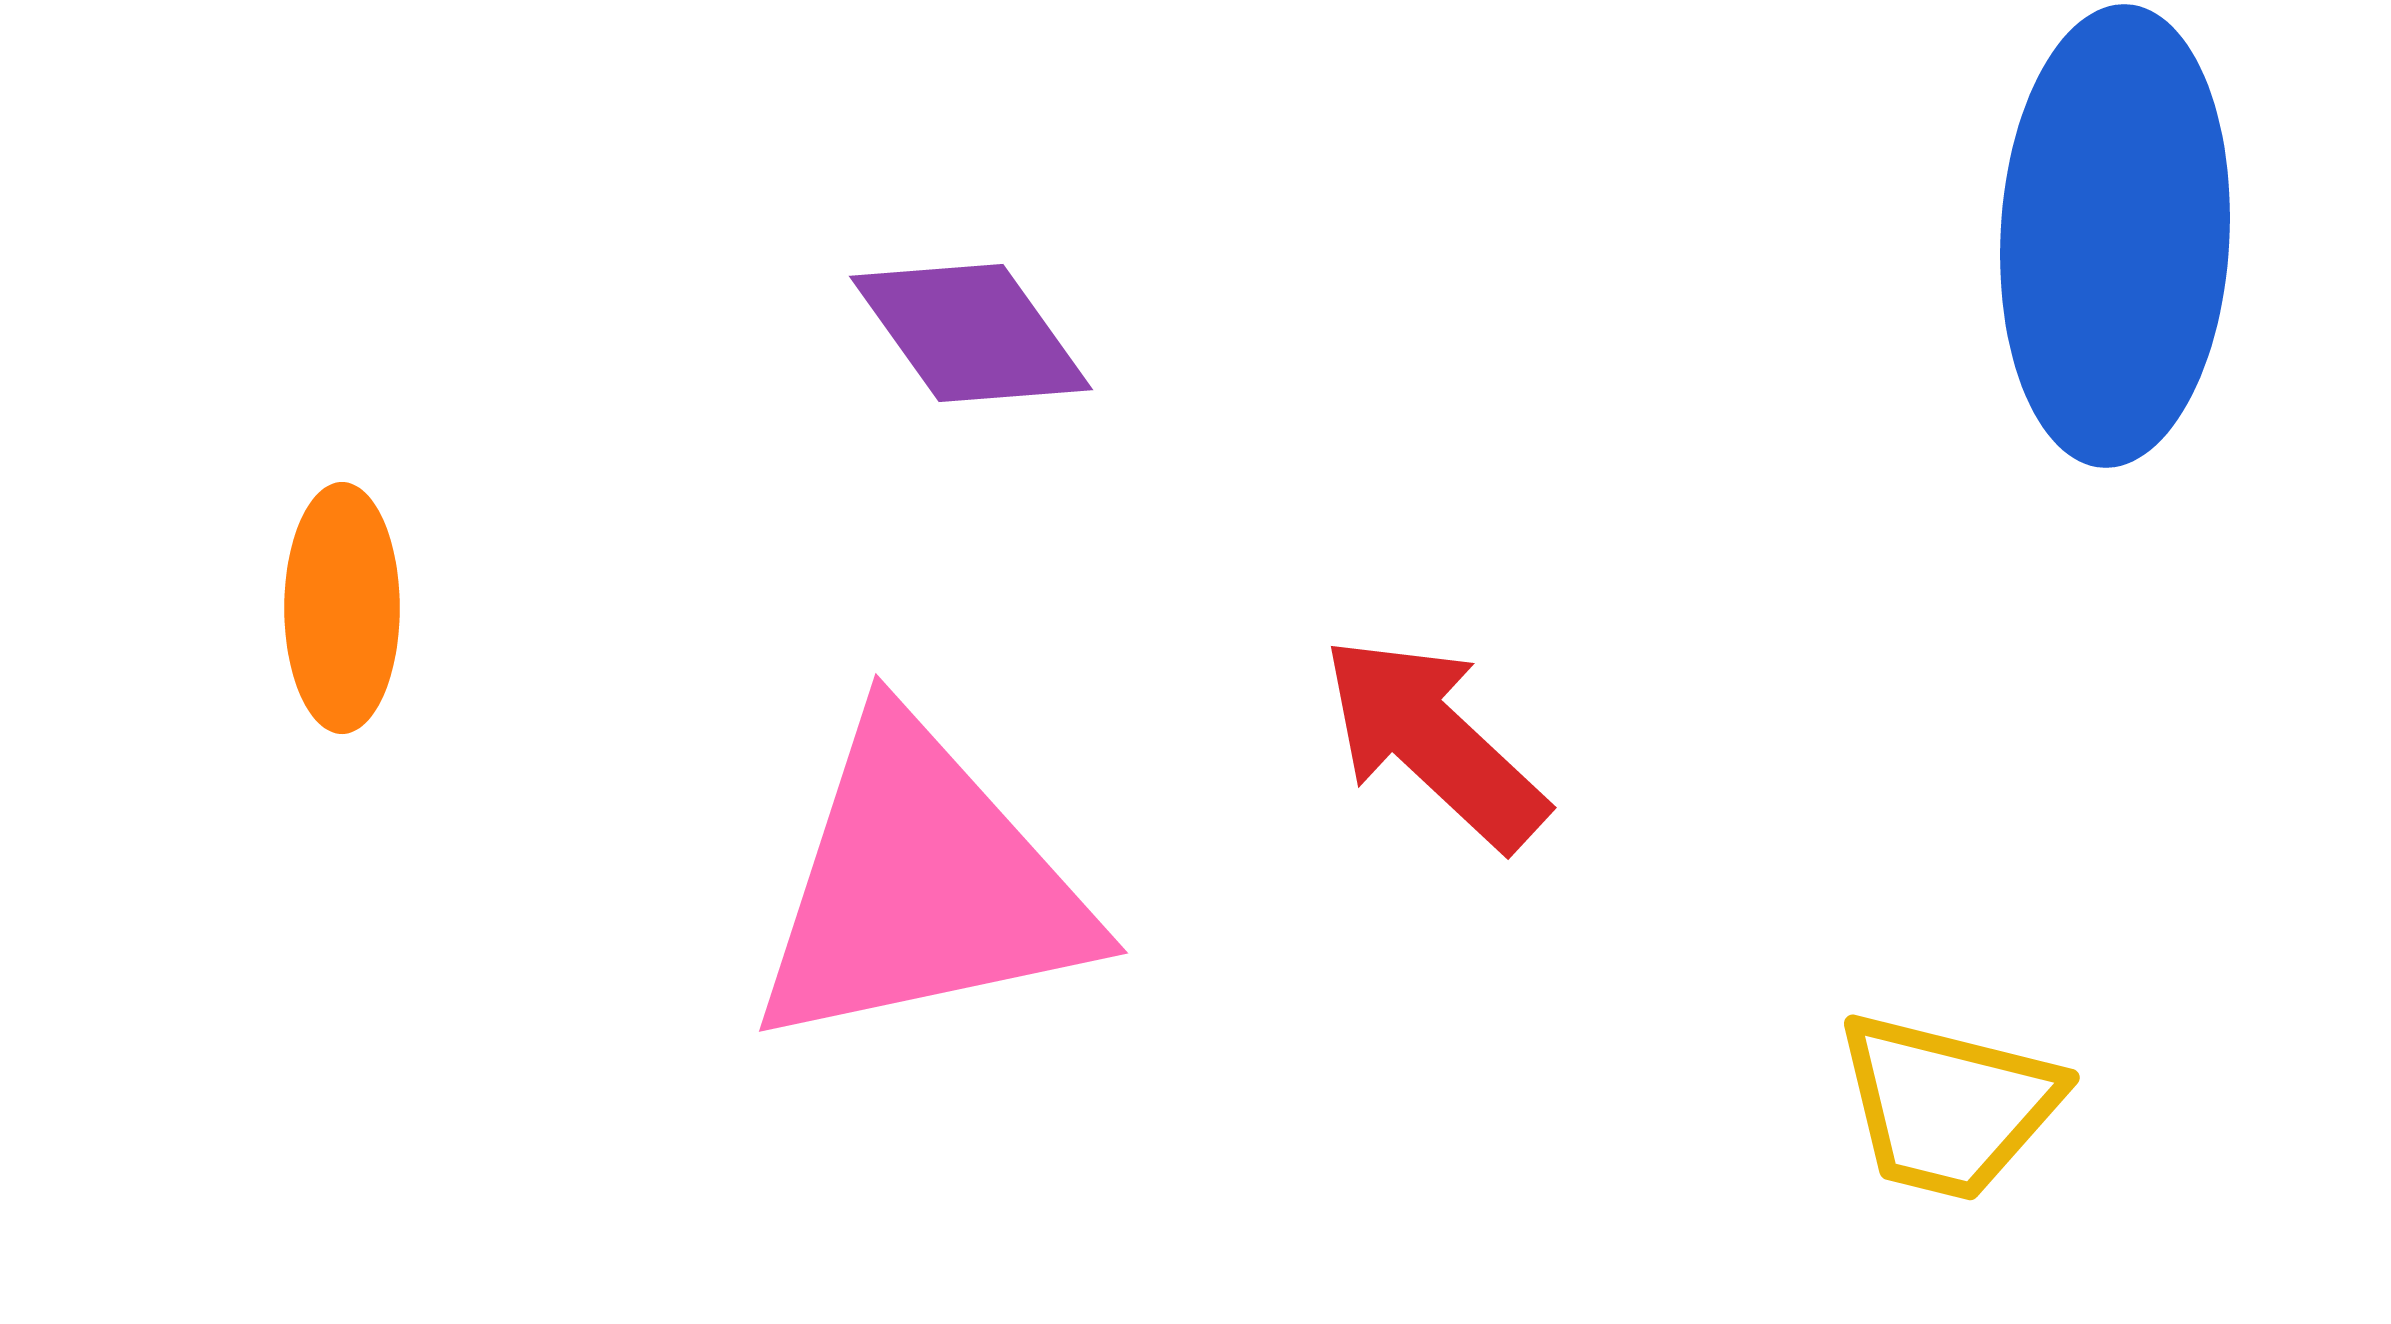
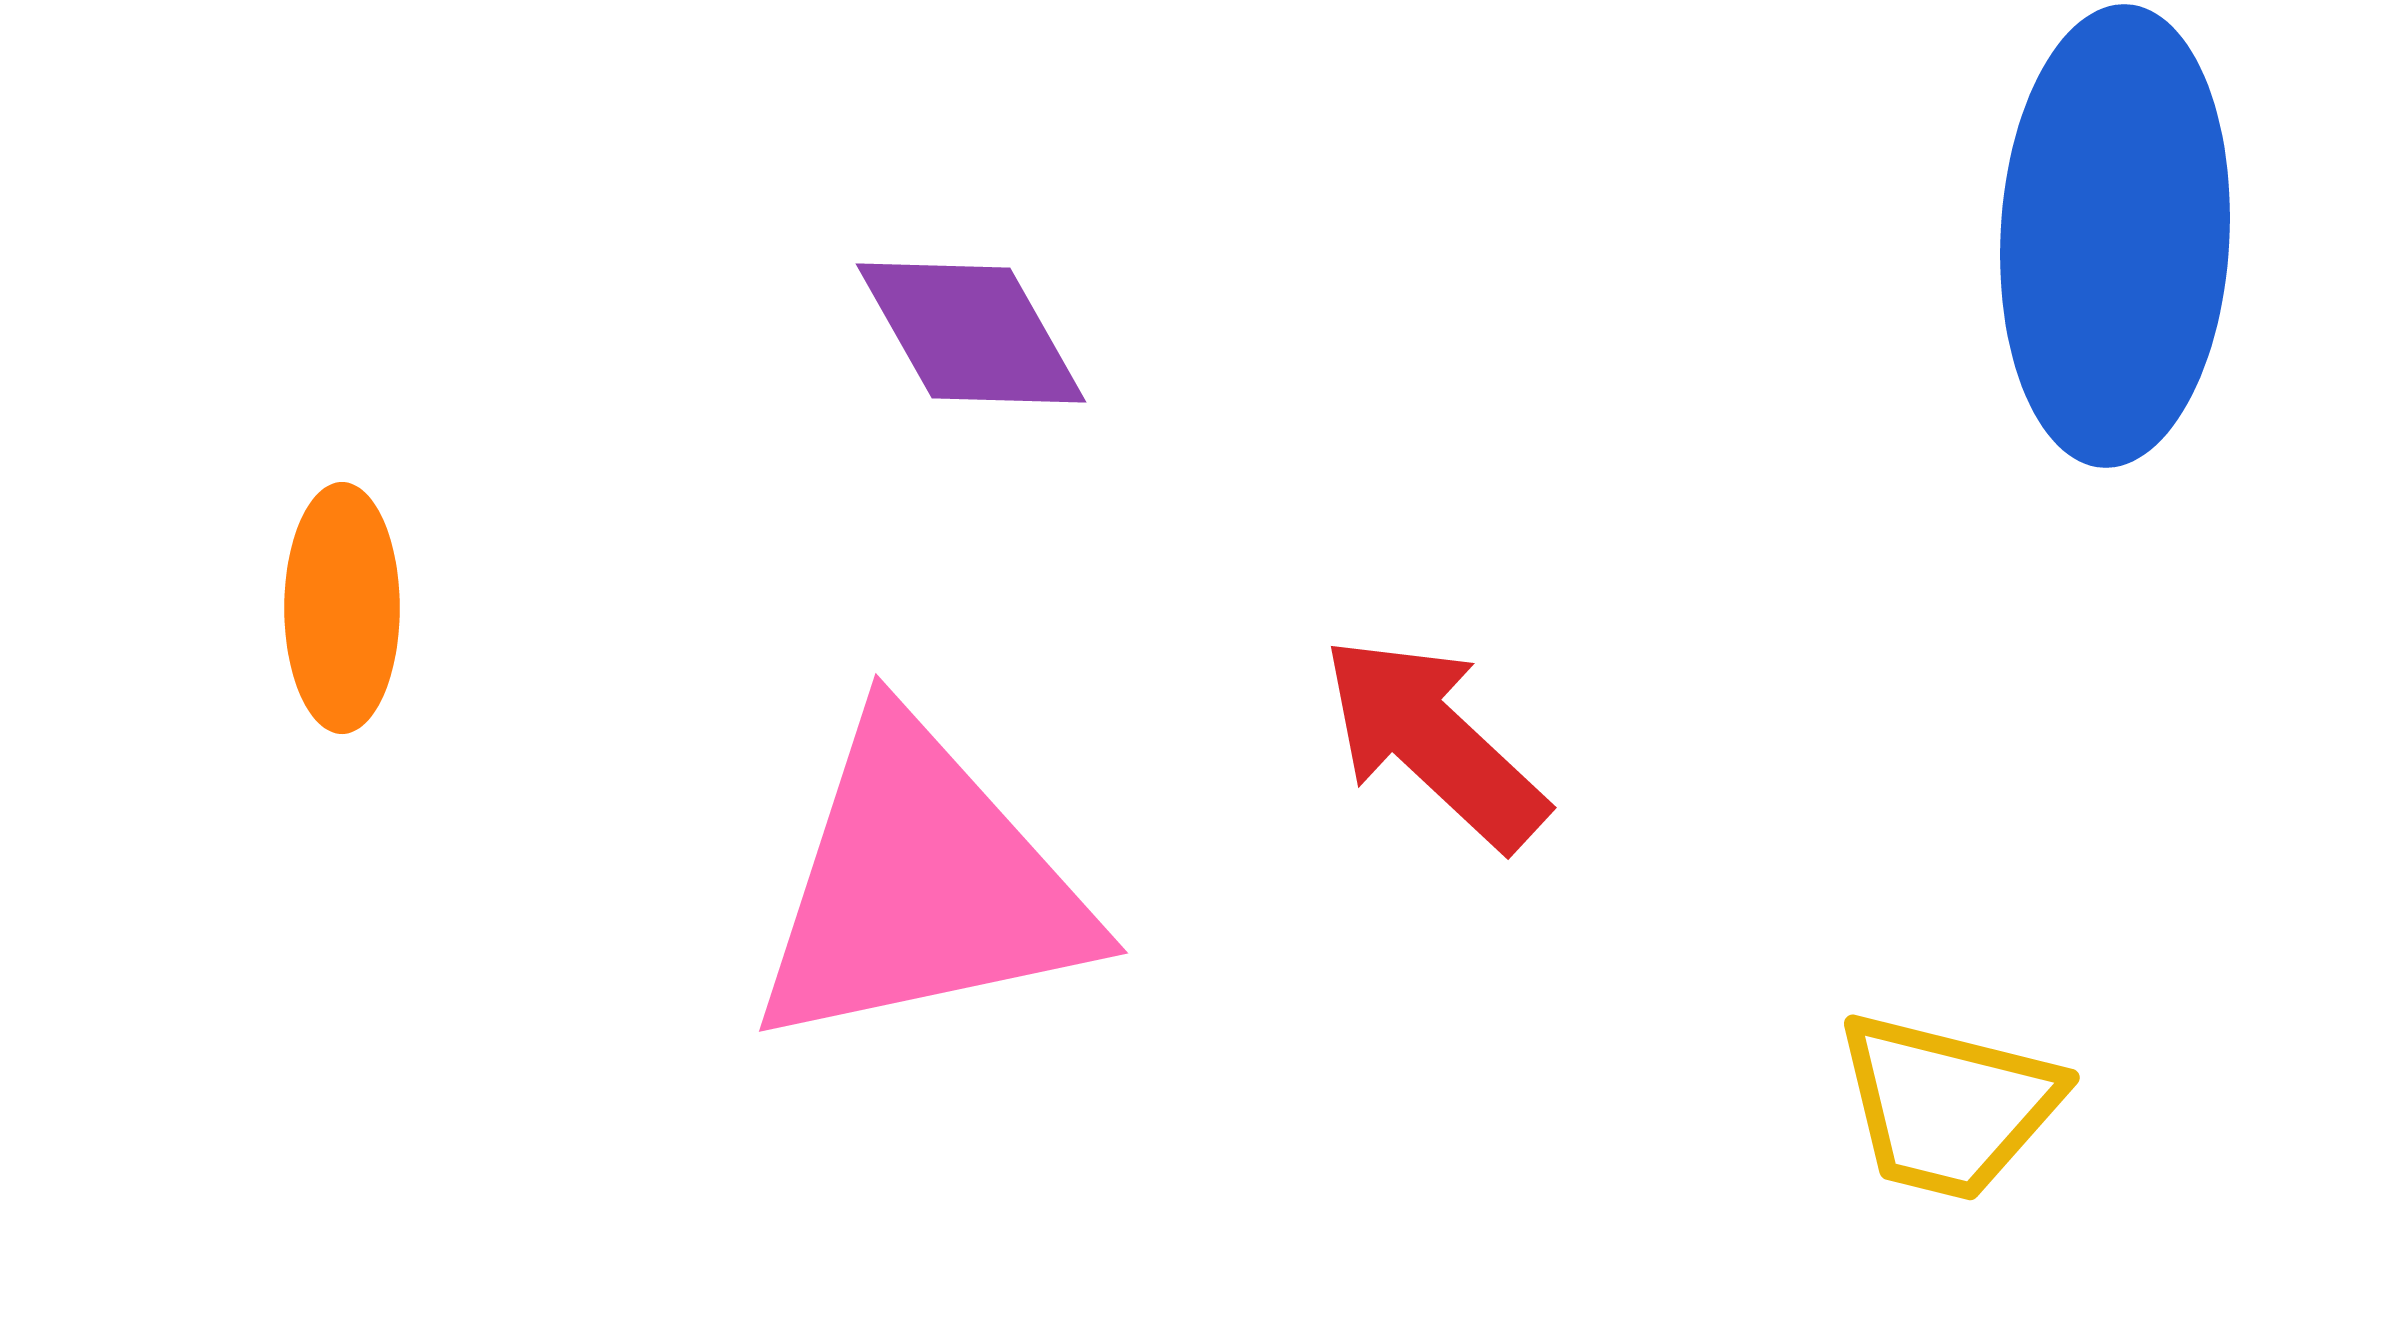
purple diamond: rotated 6 degrees clockwise
